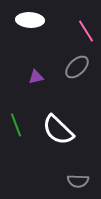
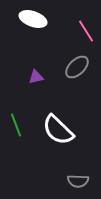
white ellipse: moved 3 px right, 1 px up; rotated 16 degrees clockwise
